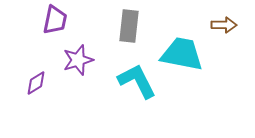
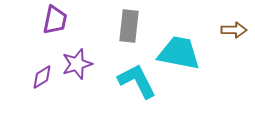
brown arrow: moved 10 px right, 5 px down
cyan trapezoid: moved 3 px left, 1 px up
purple star: moved 1 px left, 4 px down
purple diamond: moved 6 px right, 6 px up
